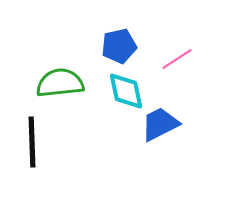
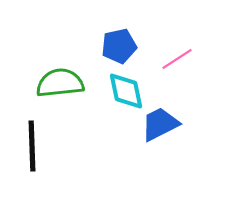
black line: moved 4 px down
